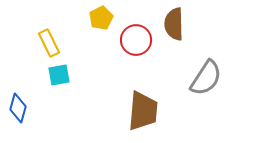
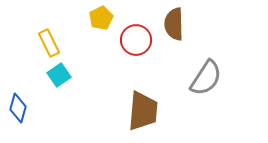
cyan square: rotated 25 degrees counterclockwise
